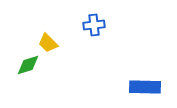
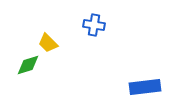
blue cross: rotated 15 degrees clockwise
blue rectangle: rotated 8 degrees counterclockwise
